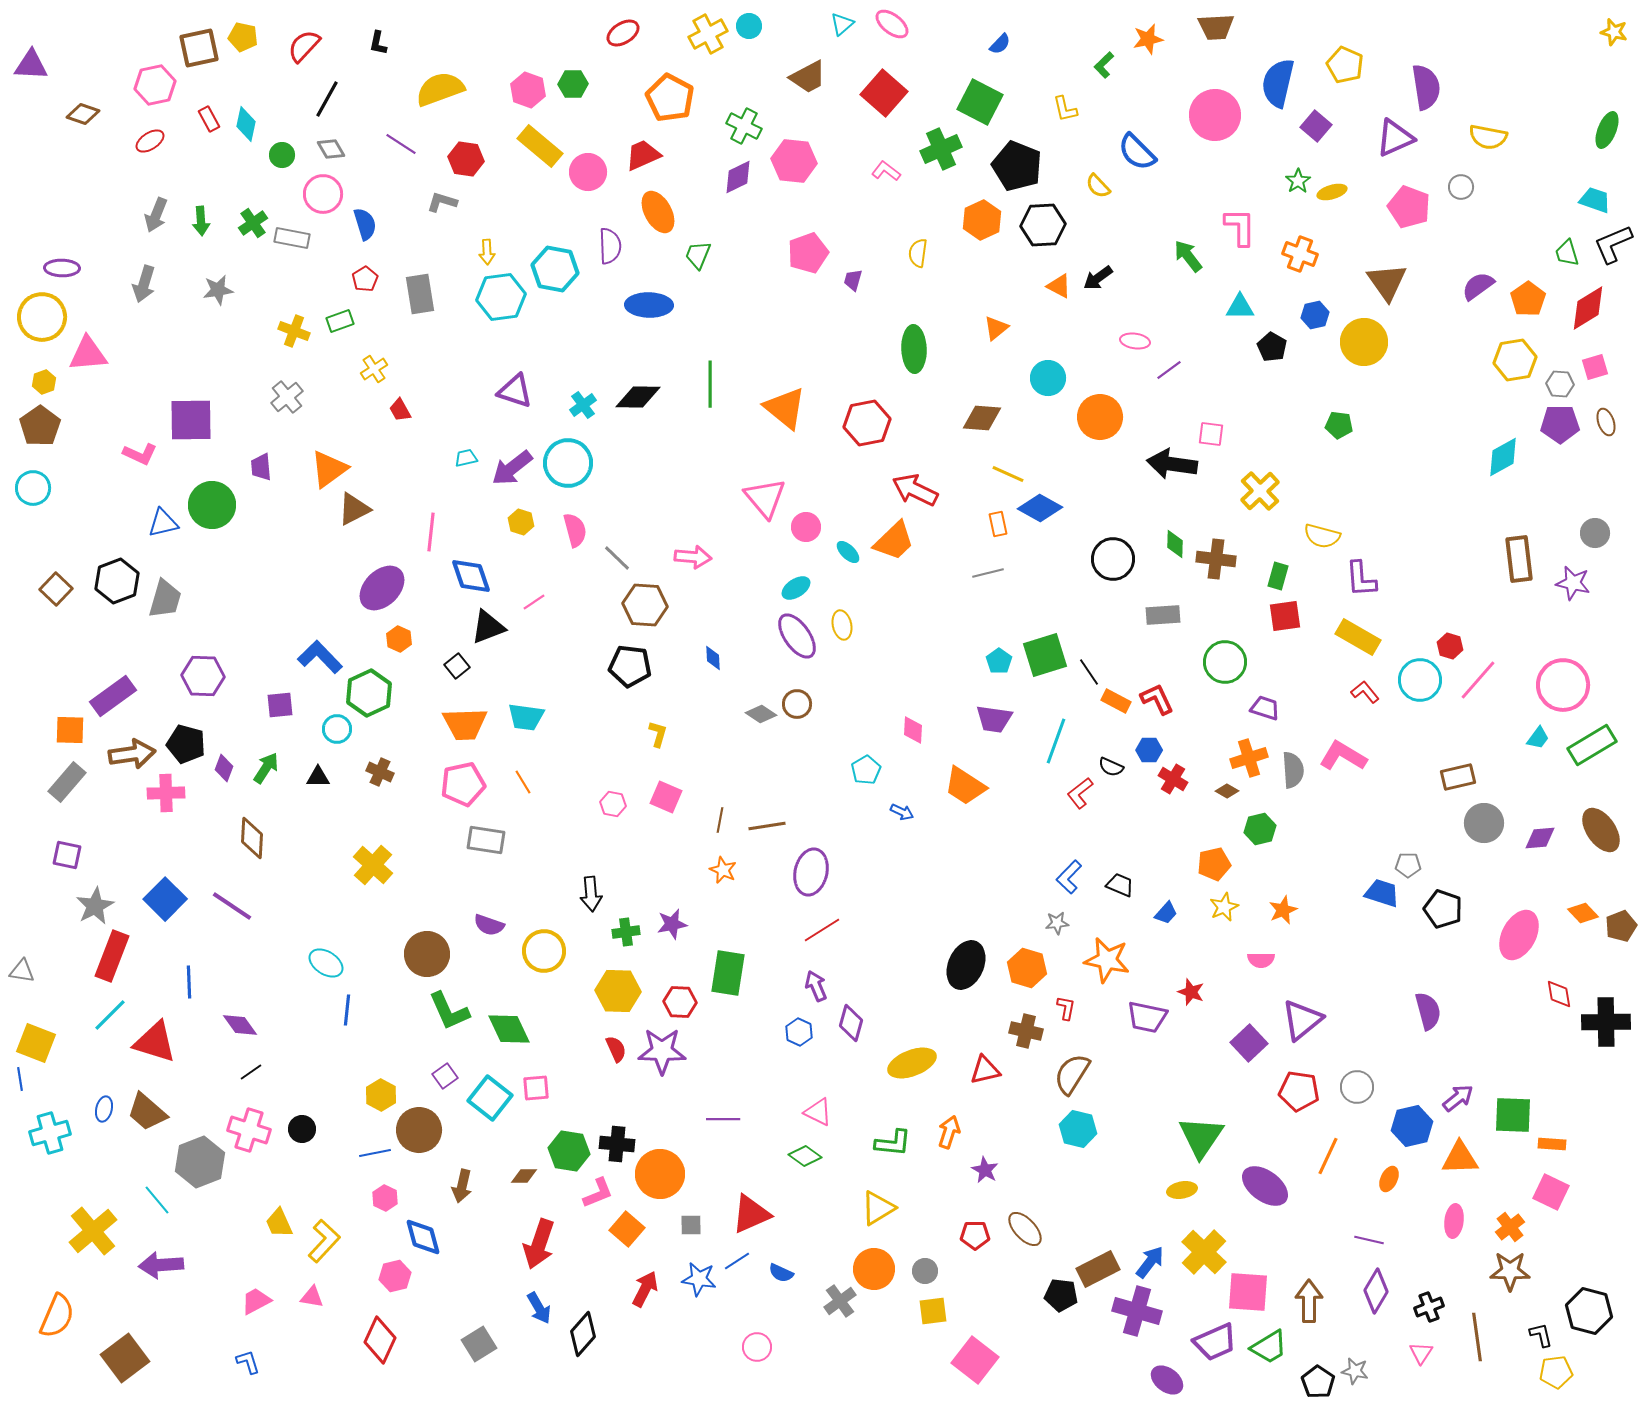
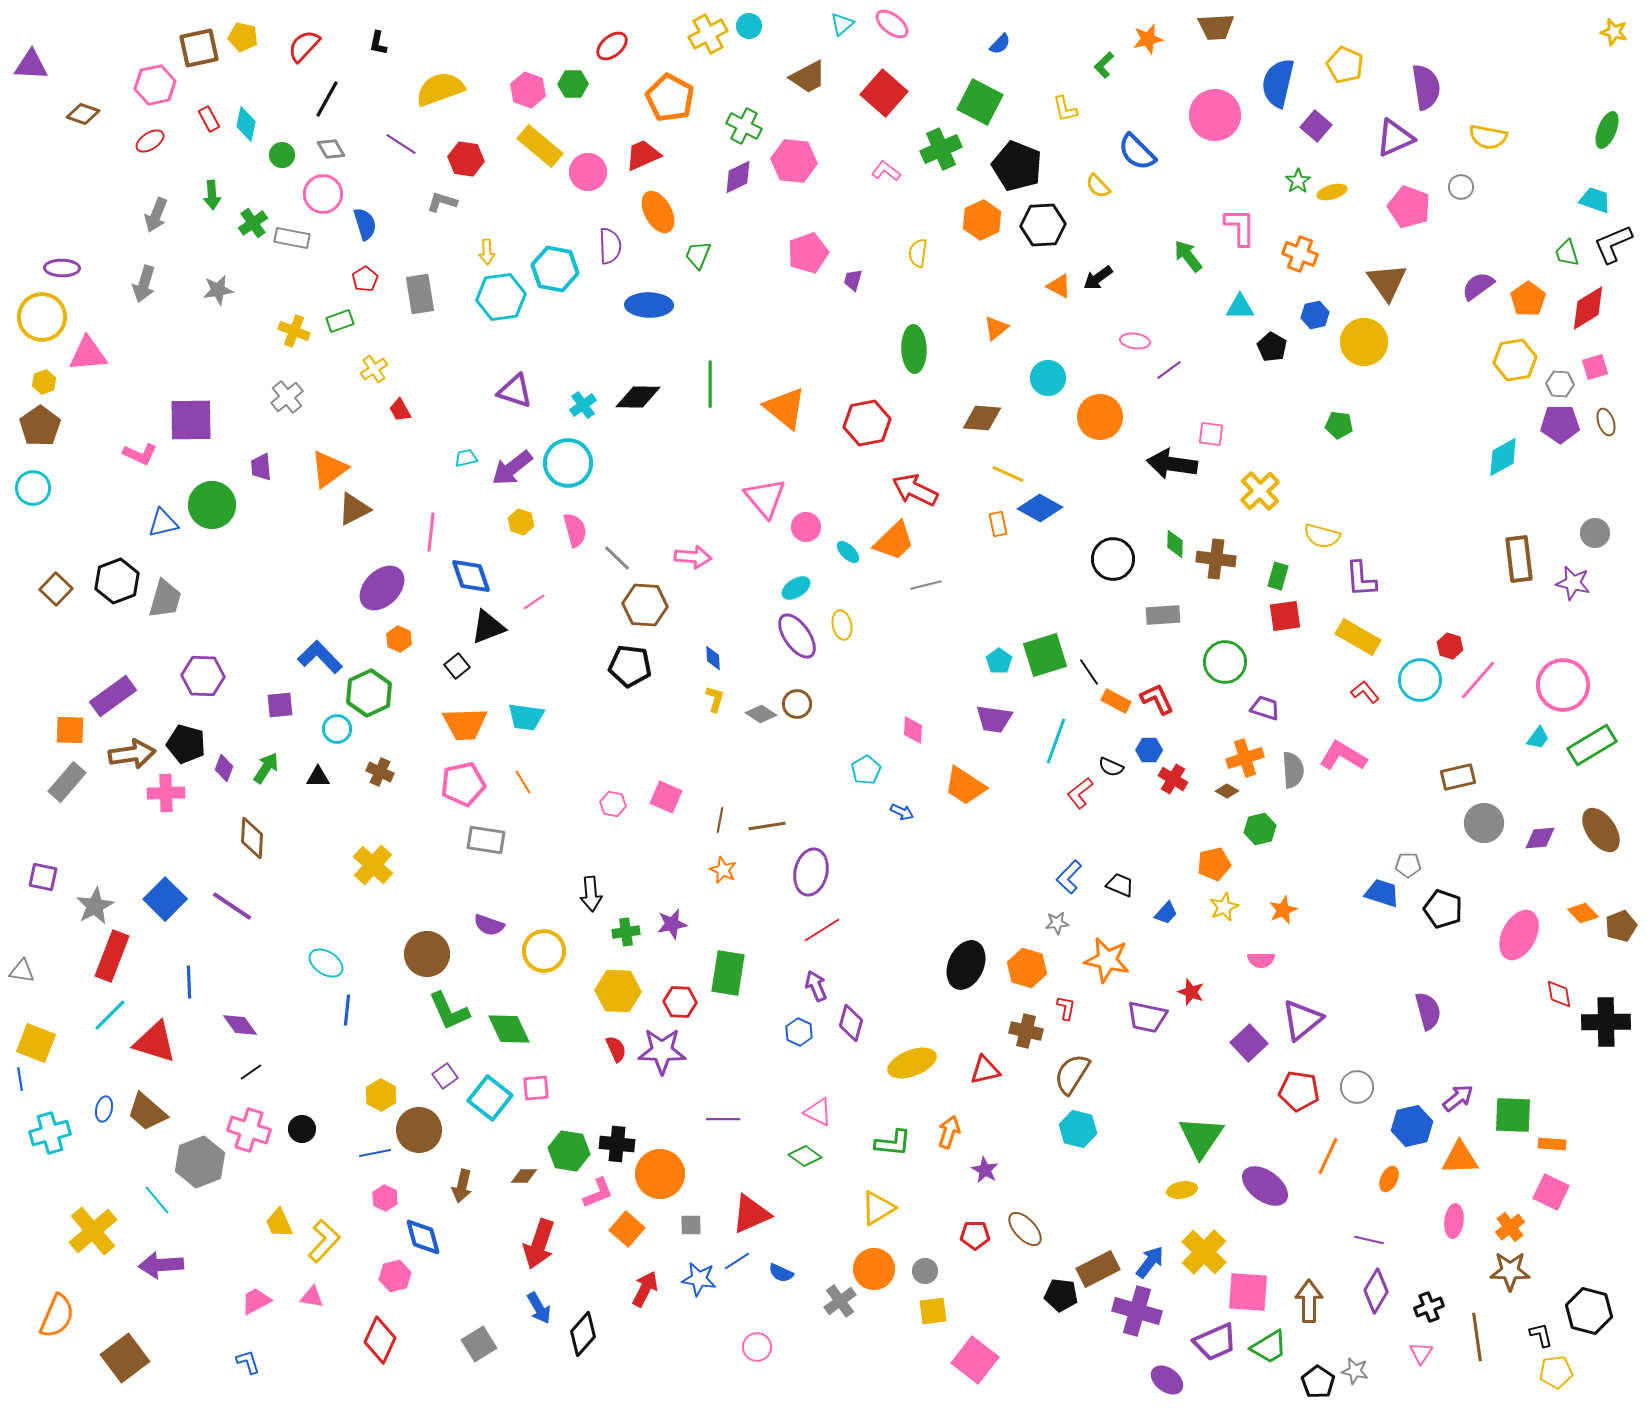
red ellipse at (623, 33): moved 11 px left, 13 px down; rotated 8 degrees counterclockwise
green arrow at (201, 221): moved 11 px right, 26 px up
gray line at (988, 573): moved 62 px left, 12 px down
yellow L-shape at (658, 734): moved 57 px right, 35 px up
orange cross at (1249, 758): moved 4 px left
purple square at (67, 855): moved 24 px left, 22 px down
